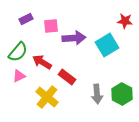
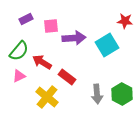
green semicircle: moved 1 px right, 1 px up
